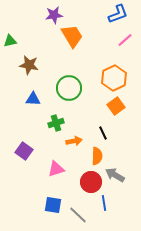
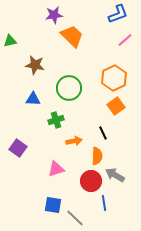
orange trapezoid: rotated 15 degrees counterclockwise
brown star: moved 6 px right
green cross: moved 3 px up
purple square: moved 6 px left, 3 px up
red circle: moved 1 px up
gray line: moved 3 px left, 3 px down
